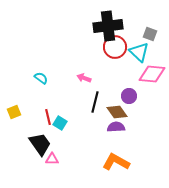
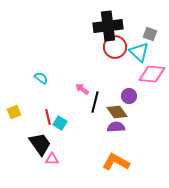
pink arrow: moved 2 px left, 11 px down; rotated 16 degrees clockwise
